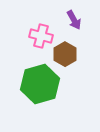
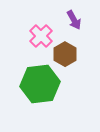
pink cross: rotated 30 degrees clockwise
green hexagon: rotated 9 degrees clockwise
